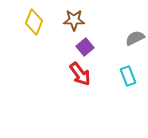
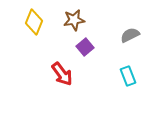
brown star: rotated 10 degrees counterclockwise
gray semicircle: moved 5 px left, 3 px up
red arrow: moved 18 px left
